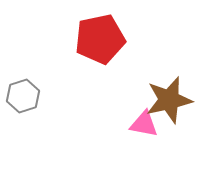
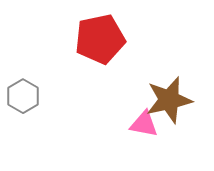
gray hexagon: rotated 12 degrees counterclockwise
